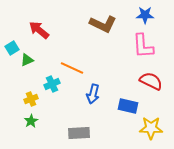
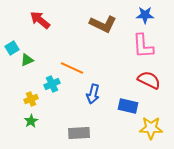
red arrow: moved 1 px right, 10 px up
red semicircle: moved 2 px left, 1 px up
